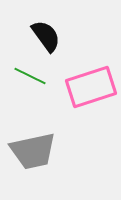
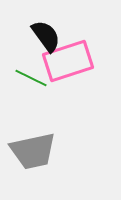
green line: moved 1 px right, 2 px down
pink rectangle: moved 23 px left, 26 px up
